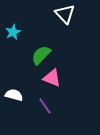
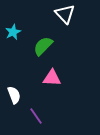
green semicircle: moved 2 px right, 9 px up
pink triangle: rotated 18 degrees counterclockwise
white semicircle: rotated 54 degrees clockwise
purple line: moved 9 px left, 10 px down
